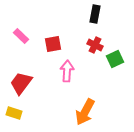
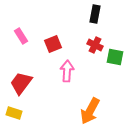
pink rectangle: rotated 14 degrees clockwise
red square: rotated 12 degrees counterclockwise
green square: moved 2 px up; rotated 36 degrees clockwise
orange arrow: moved 5 px right, 1 px up
